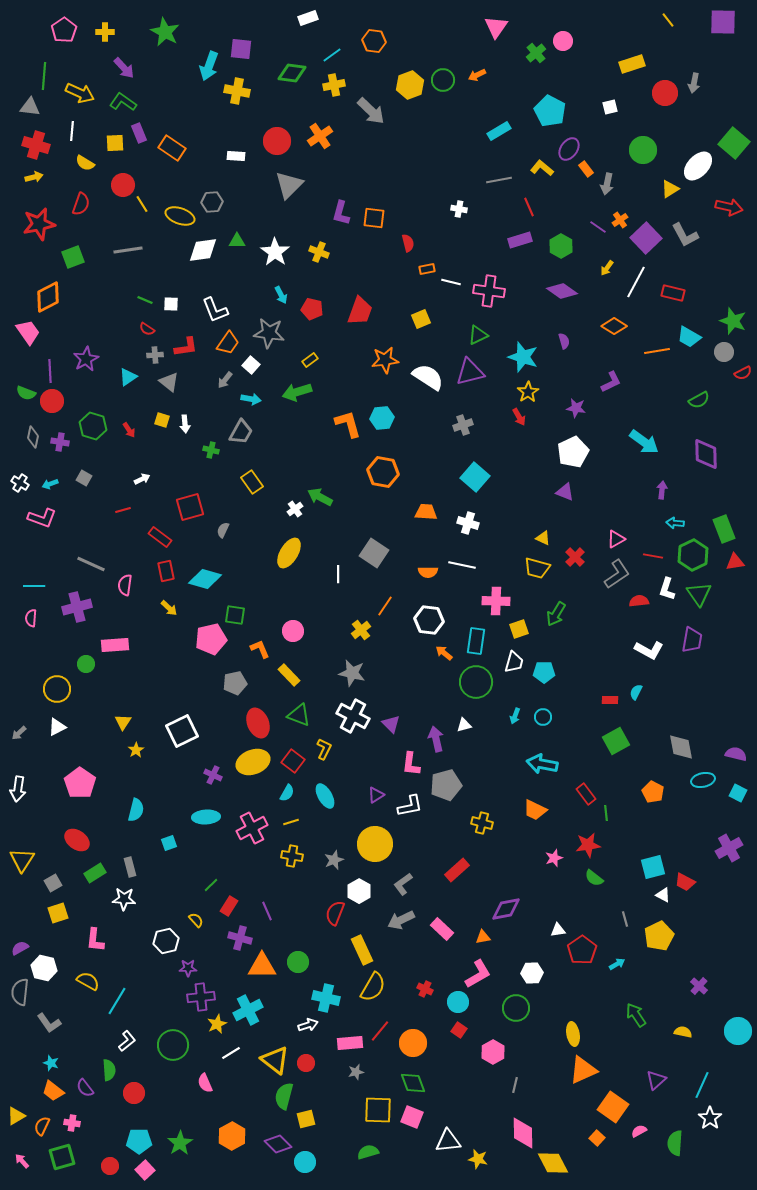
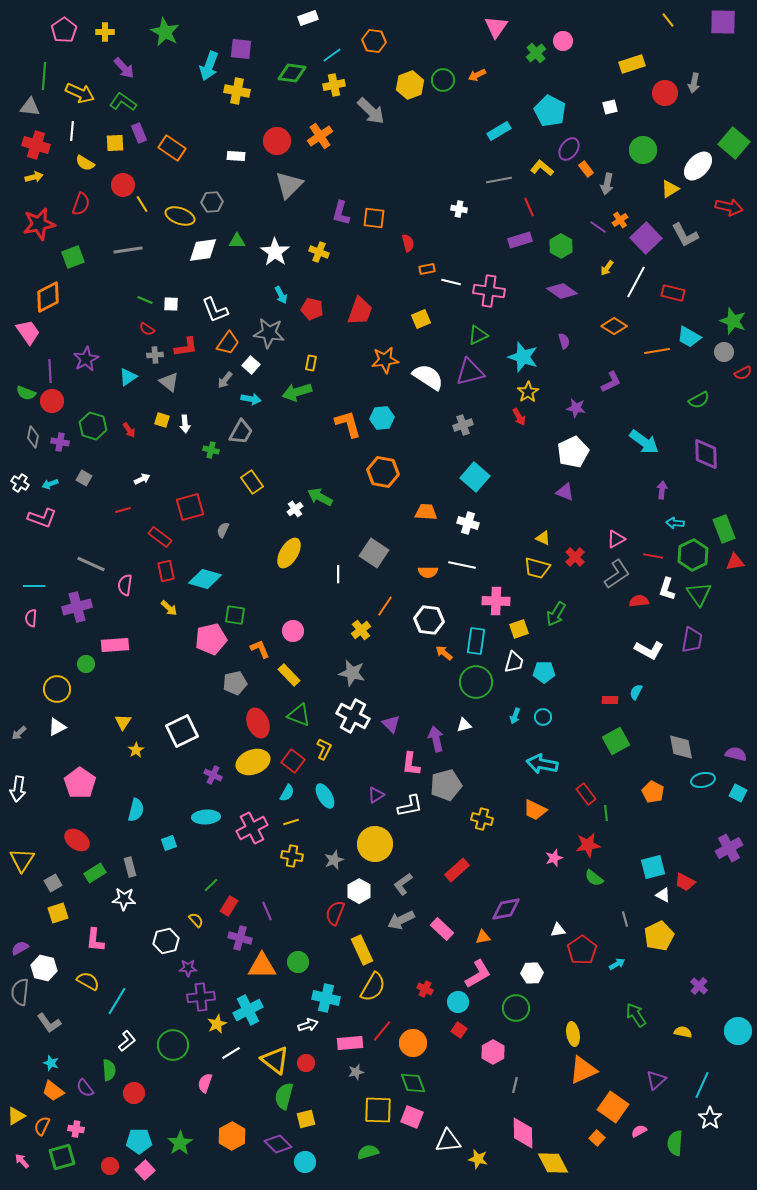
yellow rectangle at (310, 360): moved 1 px right, 3 px down; rotated 42 degrees counterclockwise
yellow cross at (482, 823): moved 4 px up
red line at (380, 1031): moved 2 px right
pink semicircle at (205, 1083): rotated 42 degrees clockwise
pink cross at (72, 1123): moved 4 px right, 6 px down
